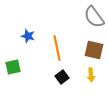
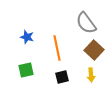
gray semicircle: moved 8 px left, 6 px down
blue star: moved 1 px left, 1 px down
brown square: rotated 30 degrees clockwise
green square: moved 13 px right, 3 px down
black square: rotated 24 degrees clockwise
